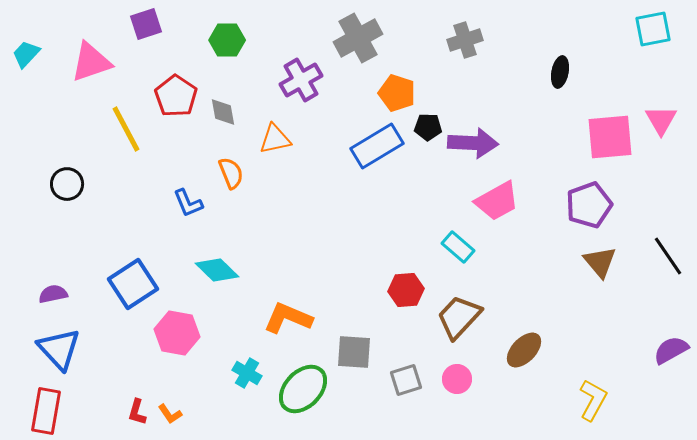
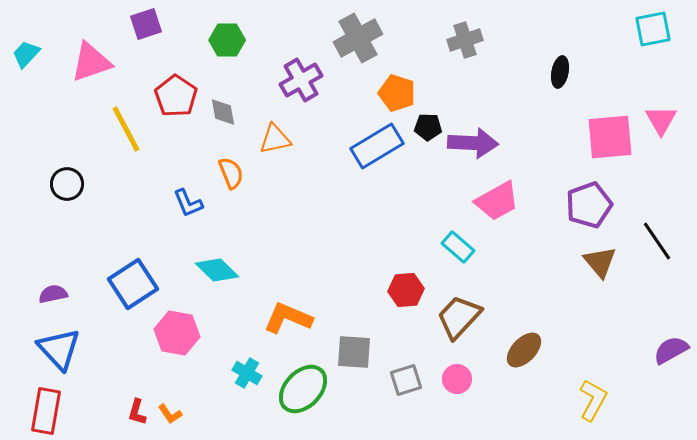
black line at (668, 256): moved 11 px left, 15 px up
